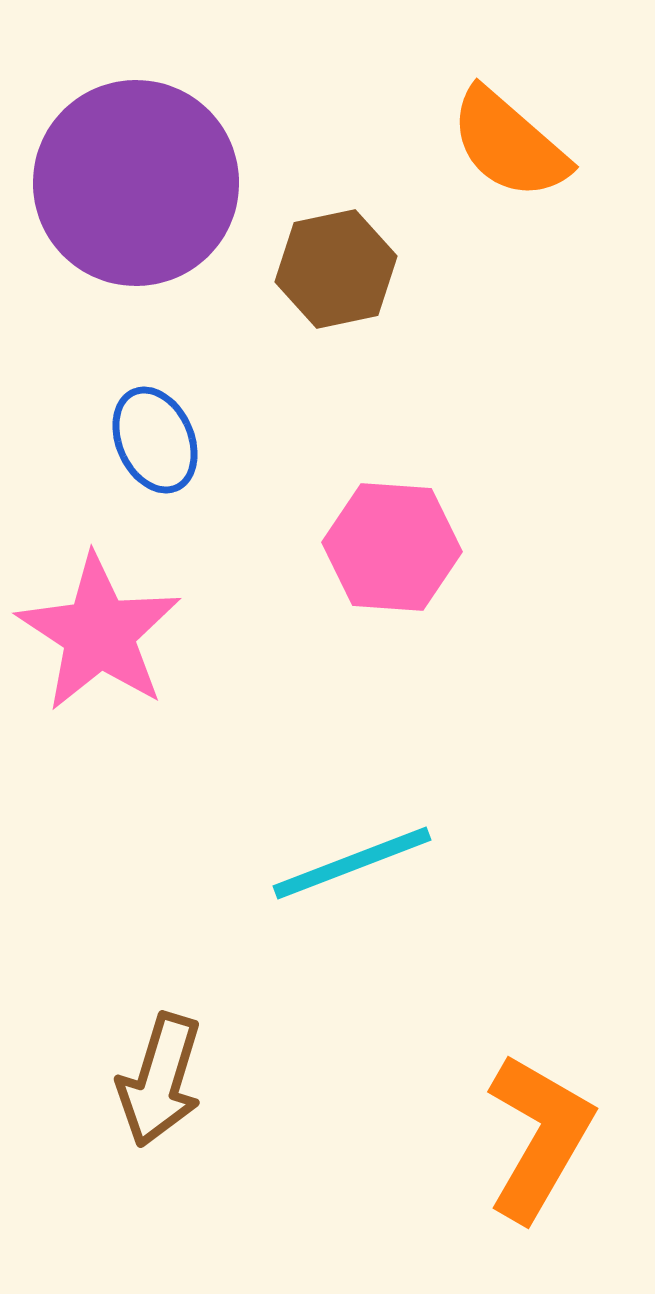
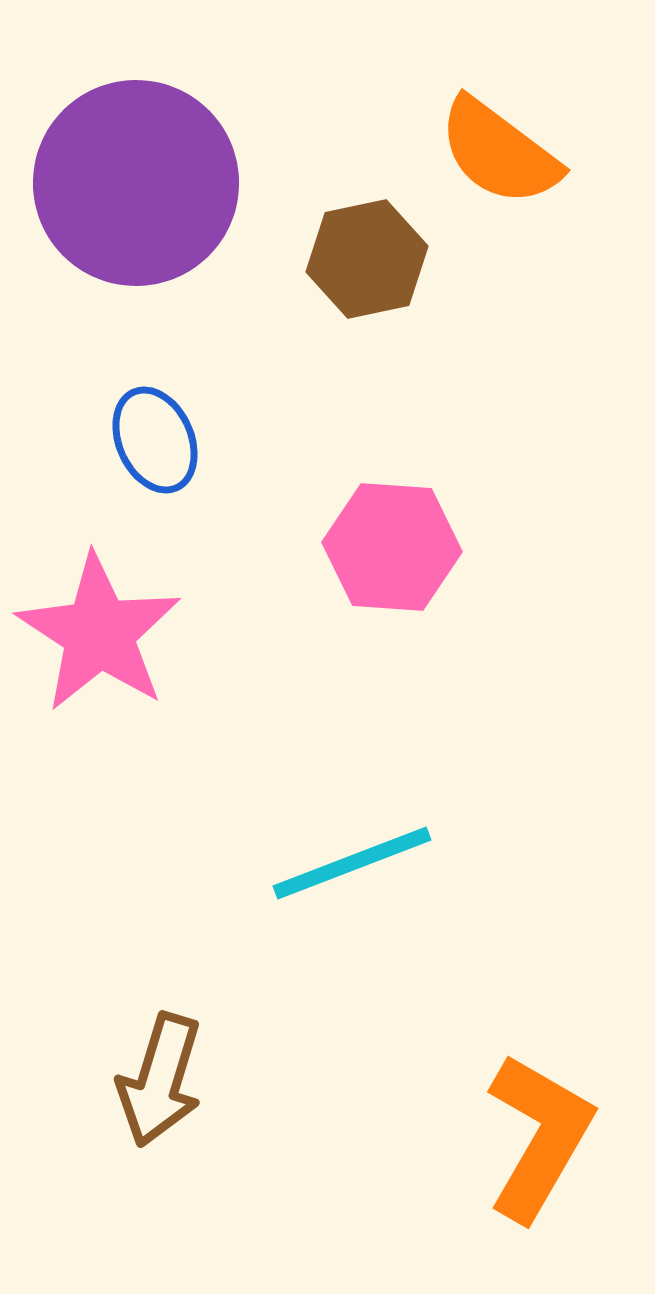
orange semicircle: moved 10 px left, 8 px down; rotated 4 degrees counterclockwise
brown hexagon: moved 31 px right, 10 px up
